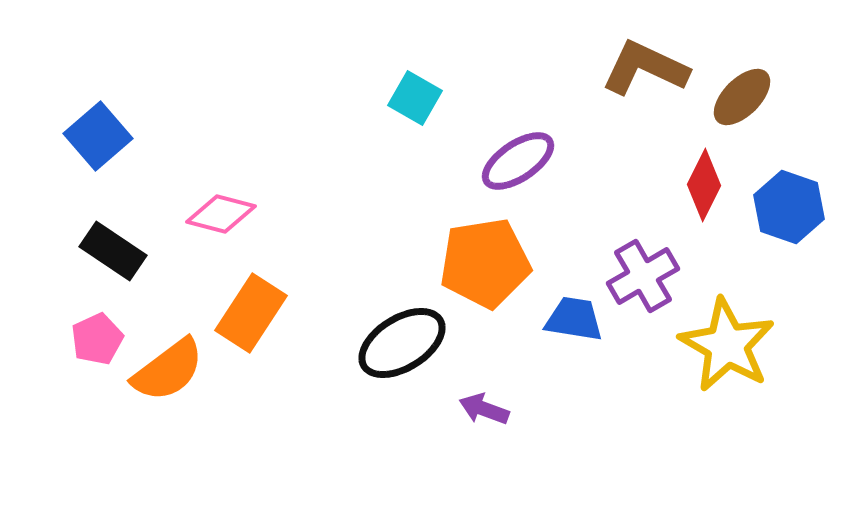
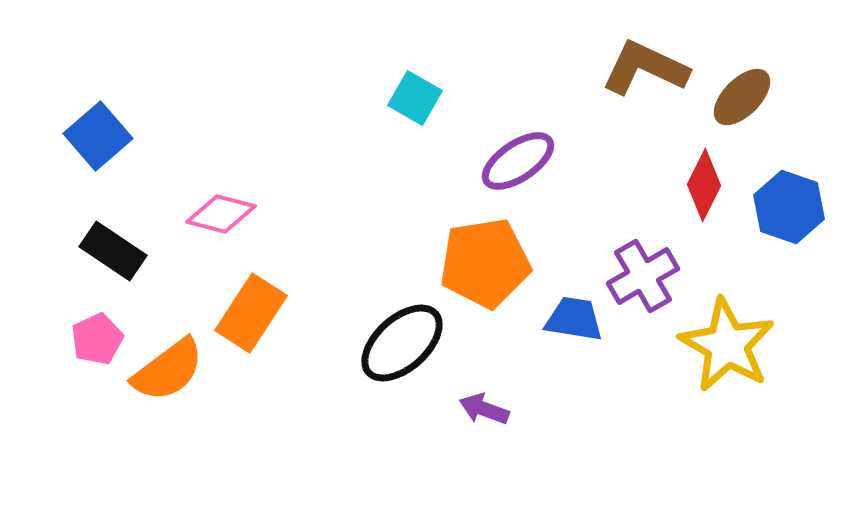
black ellipse: rotated 10 degrees counterclockwise
